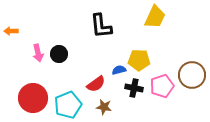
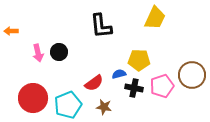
yellow trapezoid: moved 1 px down
black circle: moved 2 px up
blue semicircle: moved 4 px down
red semicircle: moved 2 px left, 1 px up
